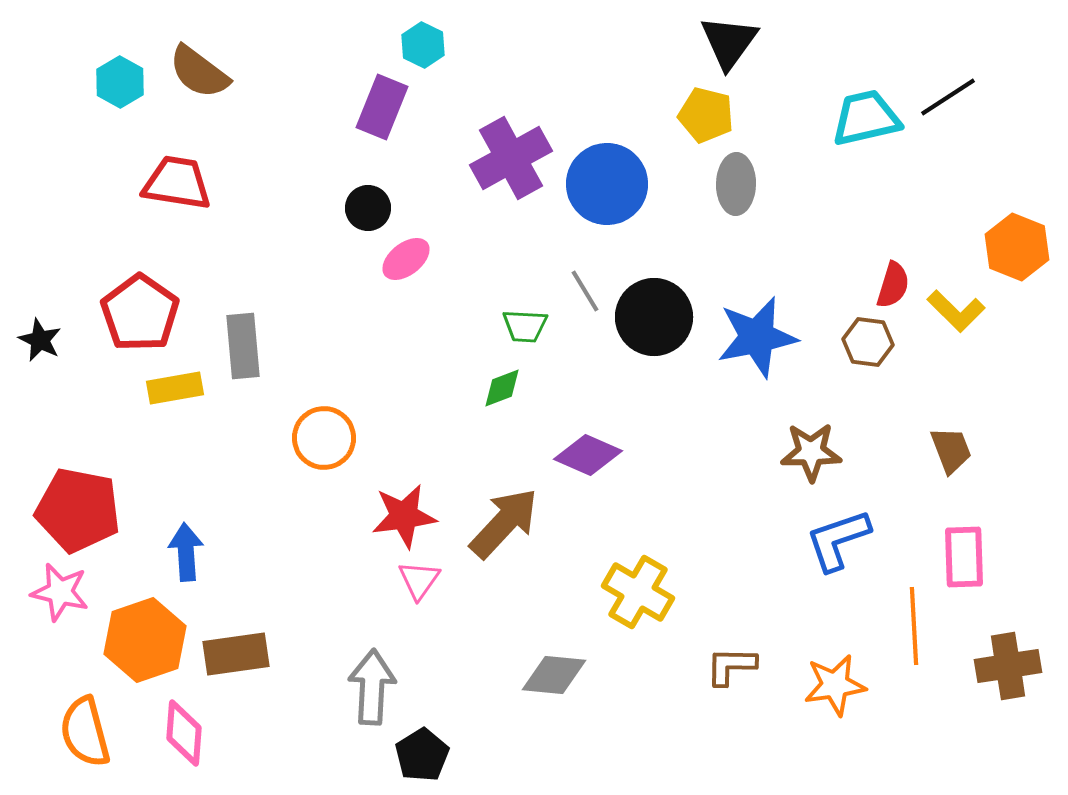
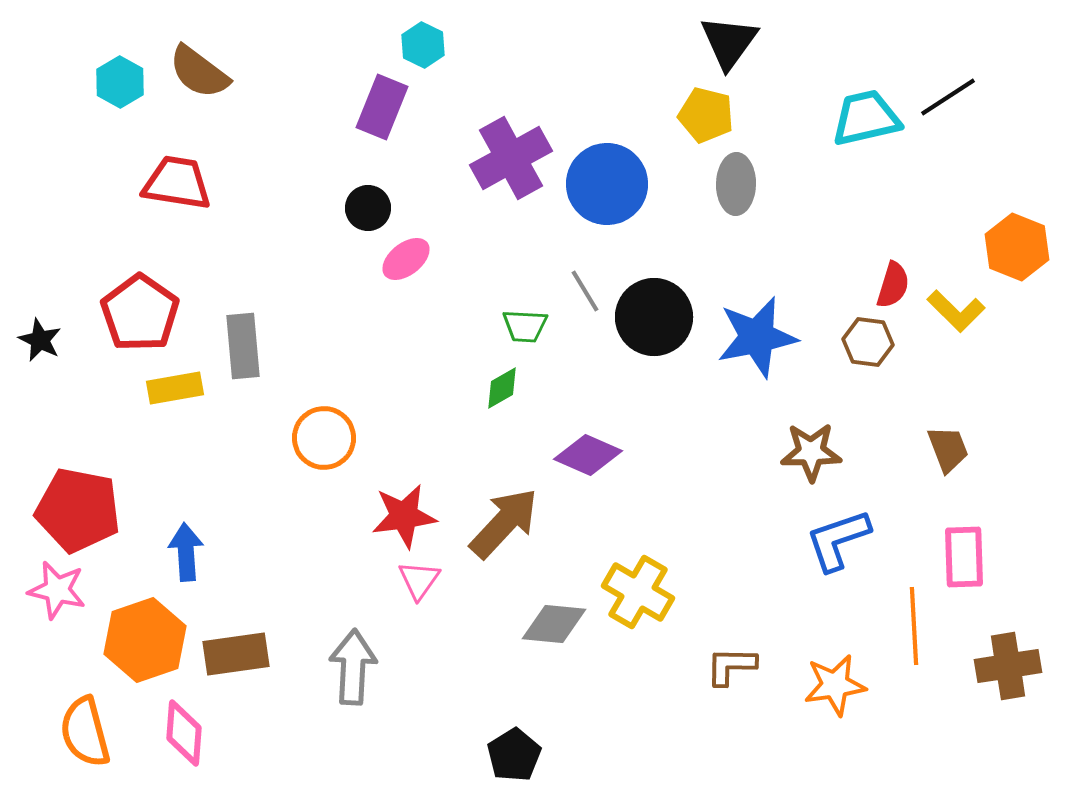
green diamond at (502, 388): rotated 9 degrees counterclockwise
brown trapezoid at (951, 450): moved 3 px left, 1 px up
pink star at (60, 592): moved 3 px left, 2 px up
gray diamond at (554, 675): moved 51 px up
gray arrow at (372, 687): moved 19 px left, 20 px up
black pentagon at (422, 755): moved 92 px right
